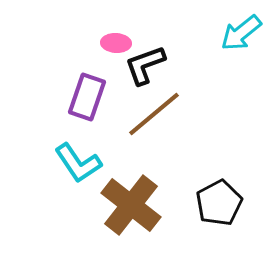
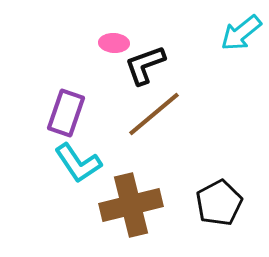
pink ellipse: moved 2 px left
purple rectangle: moved 21 px left, 16 px down
brown cross: rotated 38 degrees clockwise
